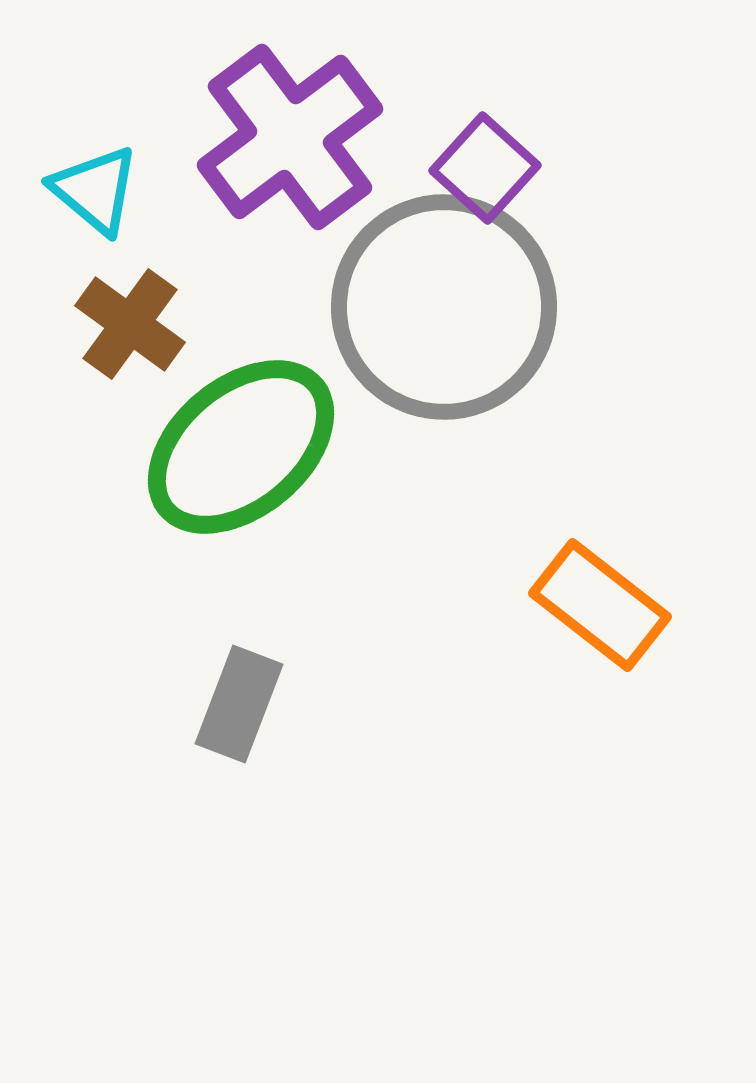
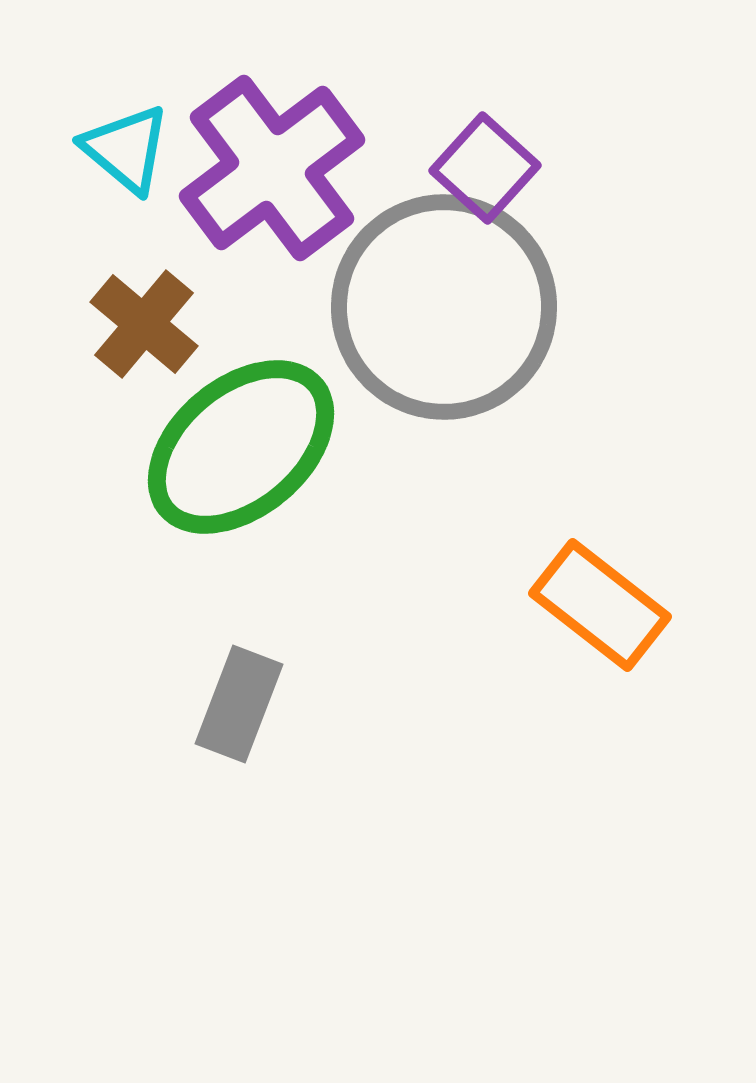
purple cross: moved 18 px left, 31 px down
cyan triangle: moved 31 px right, 41 px up
brown cross: moved 14 px right; rotated 4 degrees clockwise
